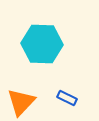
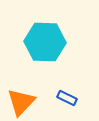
cyan hexagon: moved 3 px right, 2 px up
